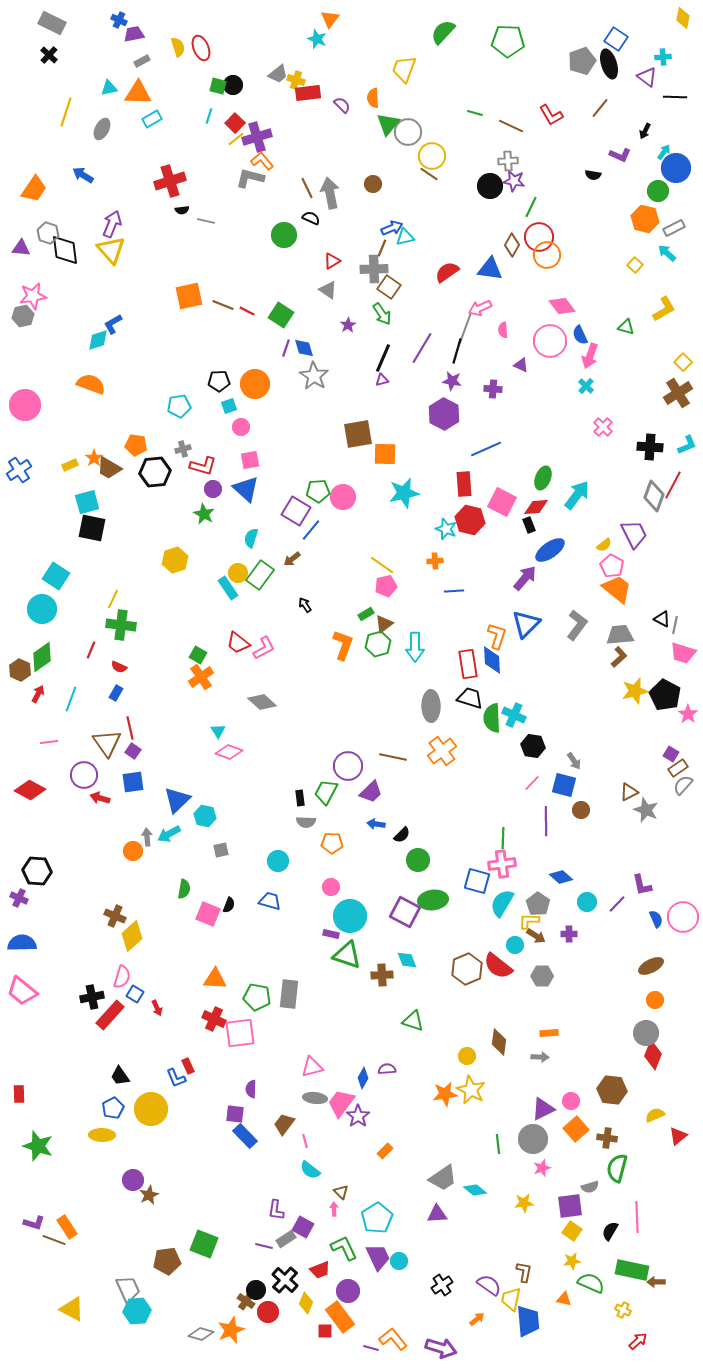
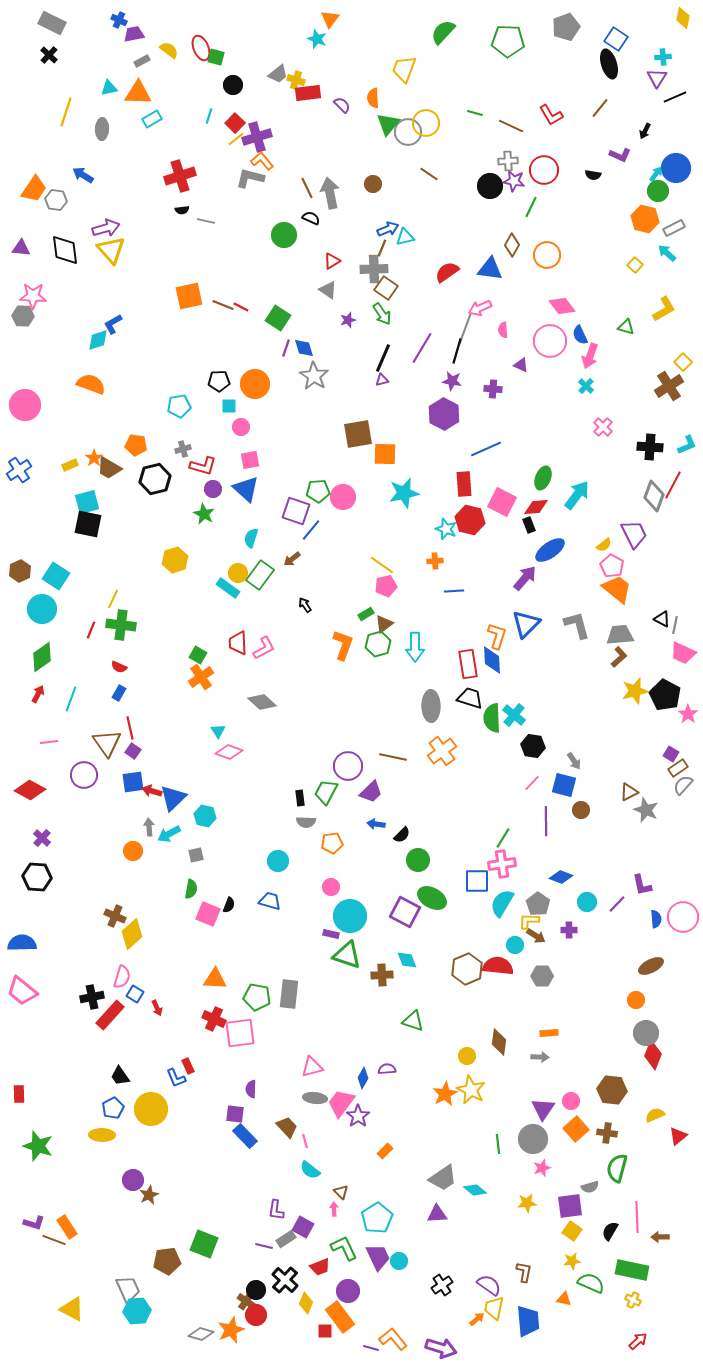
yellow semicircle at (178, 47): moved 9 px left, 3 px down; rotated 36 degrees counterclockwise
gray pentagon at (582, 61): moved 16 px left, 34 px up
purple triangle at (647, 77): moved 10 px right, 1 px down; rotated 25 degrees clockwise
green square at (218, 86): moved 2 px left, 29 px up
black line at (675, 97): rotated 25 degrees counterclockwise
gray ellipse at (102, 129): rotated 25 degrees counterclockwise
cyan arrow at (664, 152): moved 8 px left, 22 px down
yellow circle at (432, 156): moved 6 px left, 33 px up
red cross at (170, 181): moved 10 px right, 5 px up
purple arrow at (112, 224): moved 6 px left, 4 px down; rotated 52 degrees clockwise
blue arrow at (392, 228): moved 4 px left, 1 px down
gray hexagon at (48, 233): moved 8 px right, 33 px up; rotated 10 degrees counterclockwise
red circle at (539, 237): moved 5 px right, 67 px up
brown square at (389, 287): moved 3 px left, 1 px down
pink star at (33, 296): rotated 12 degrees clockwise
red line at (247, 311): moved 6 px left, 4 px up
green square at (281, 315): moved 3 px left, 3 px down
gray hexagon at (23, 316): rotated 15 degrees clockwise
purple star at (348, 325): moved 5 px up; rotated 14 degrees clockwise
brown cross at (678, 393): moved 9 px left, 7 px up
cyan square at (229, 406): rotated 21 degrees clockwise
black hexagon at (155, 472): moved 7 px down; rotated 8 degrees counterclockwise
purple square at (296, 511): rotated 12 degrees counterclockwise
black square at (92, 528): moved 4 px left, 4 px up
cyan rectangle at (228, 588): rotated 20 degrees counterclockwise
gray L-shape at (577, 625): rotated 52 degrees counterclockwise
red trapezoid at (238, 643): rotated 50 degrees clockwise
red line at (91, 650): moved 20 px up
pink trapezoid at (683, 653): rotated 8 degrees clockwise
brown hexagon at (20, 670): moved 99 px up; rotated 10 degrees clockwise
blue rectangle at (116, 693): moved 3 px right
cyan cross at (514, 715): rotated 15 degrees clockwise
red arrow at (100, 798): moved 52 px right, 7 px up
blue triangle at (177, 800): moved 4 px left, 2 px up
gray arrow at (147, 837): moved 2 px right, 10 px up
green line at (503, 838): rotated 30 degrees clockwise
orange pentagon at (332, 843): rotated 10 degrees counterclockwise
gray square at (221, 850): moved 25 px left, 5 px down
black hexagon at (37, 871): moved 6 px down
blue diamond at (561, 877): rotated 20 degrees counterclockwise
blue square at (477, 881): rotated 16 degrees counterclockwise
green semicircle at (184, 889): moved 7 px right
purple cross at (19, 898): moved 23 px right, 60 px up; rotated 18 degrees clockwise
green ellipse at (433, 900): moved 1 px left, 2 px up; rotated 36 degrees clockwise
blue semicircle at (656, 919): rotated 18 degrees clockwise
purple cross at (569, 934): moved 4 px up
yellow diamond at (132, 936): moved 2 px up
red semicircle at (498, 966): rotated 148 degrees clockwise
orange circle at (655, 1000): moved 19 px left
orange star at (445, 1094): rotated 20 degrees counterclockwise
purple triangle at (543, 1109): rotated 30 degrees counterclockwise
brown trapezoid at (284, 1124): moved 3 px right, 3 px down; rotated 100 degrees clockwise
brown cross at (607, 1138): moved 5 px up
yellow star at (524, 1203): moved 3 px right
red trapezoid at (320, 1270): moved 3 px up
brown arrow at (656, 1282): moved 4 px right, 45 px up
yellow trapezoid at (511, 1299): moved 17 px left, 9 px down
yellow cross at (623, 1310): moved 10 px right, 10 px up
red circle at (268, 1312): moved 12 px left, 3 px down
